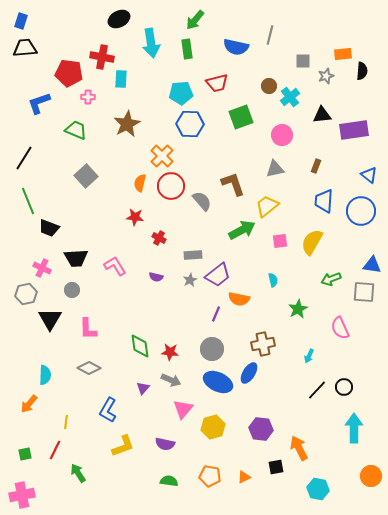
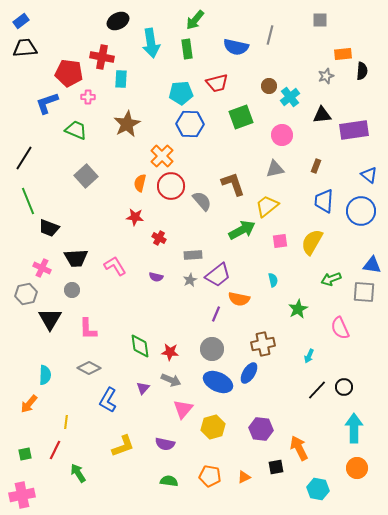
black ellipse at (119, 19): moved 1 px left, 2 px down
blue rectangle at (21, 21): rotated 35 degrees clockwise
gray square at (303, 61): moved 17 px right, 41 px up
blue L-shape at (39, 103): moved 8 px right
blue L-shape at (108, 410): moved 10 px up
orange circle at (371, 476): moved 14 px left, 8 px up
